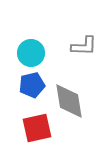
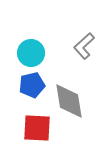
gray L-shape: rotated 136 degrees clockwise
red square: rotated 16 degrees clockwise
